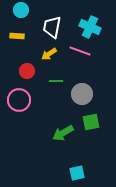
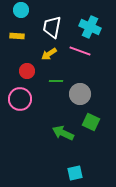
gray circle: moved 2 px left
pink circle: moved 1 px right, 1 px up
green square: rotated 36 degrees clockwise
green arrow: rotated 55 degrees clockwise
cyan square: moved 2 px left
